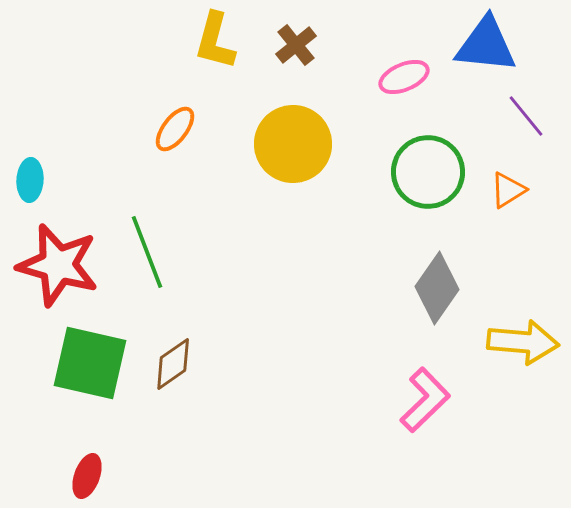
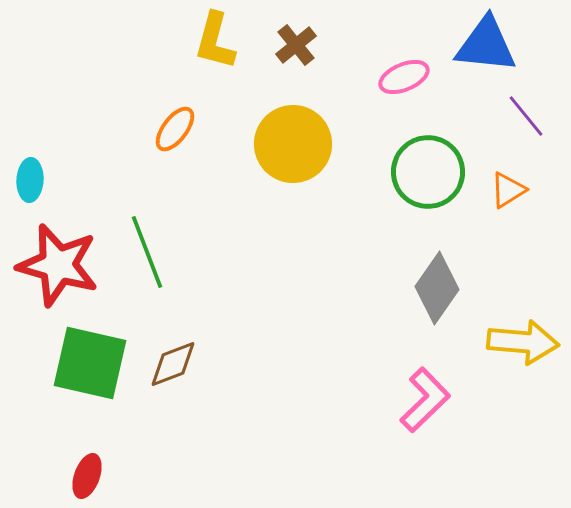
brown diamond: rotated 14 degrees clockwise
